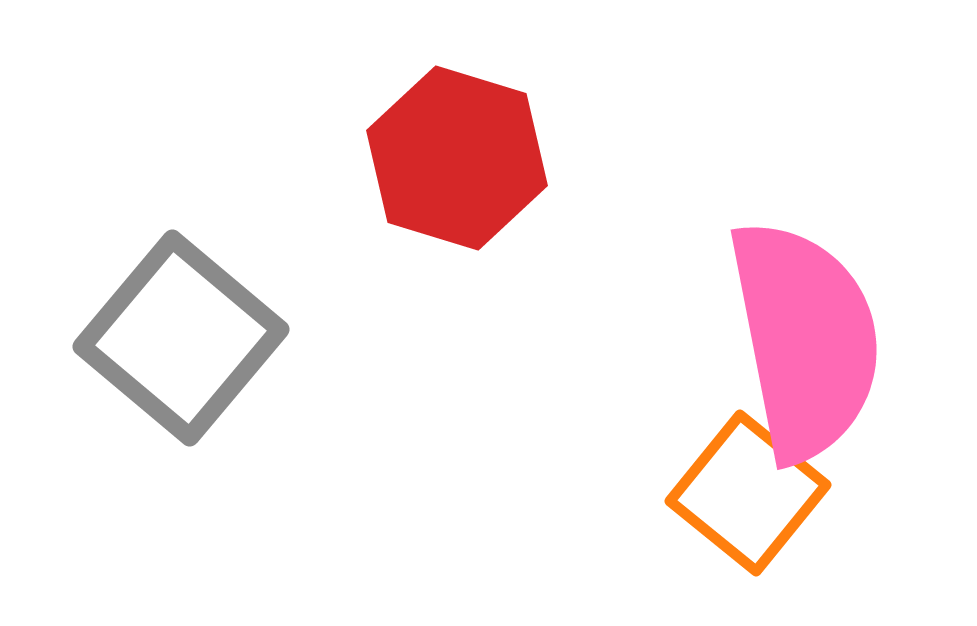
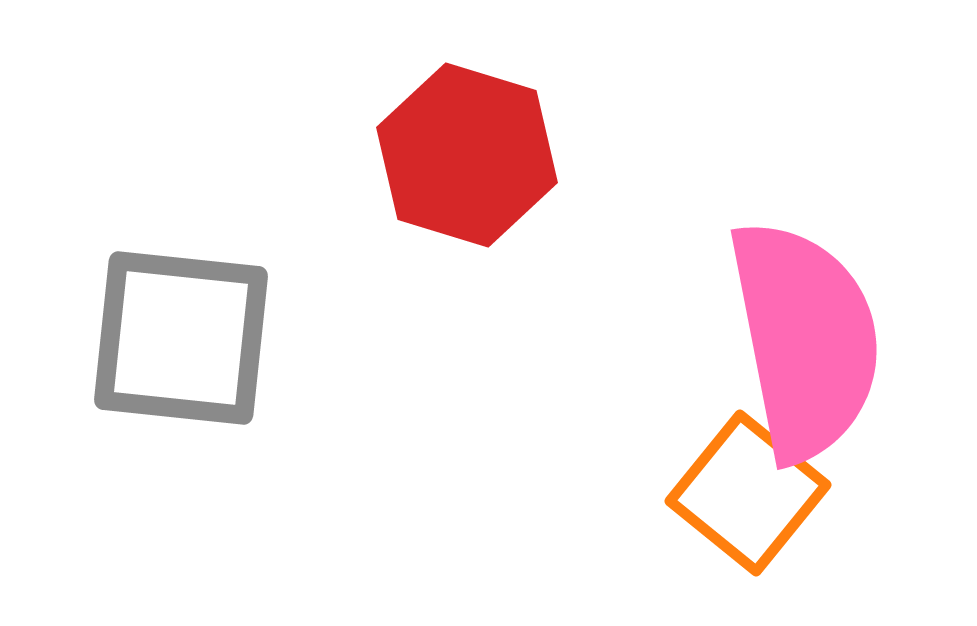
red hexagon: moved 10 px right, 3 px up
gray square: rotated 34 degrees counterclockwise
